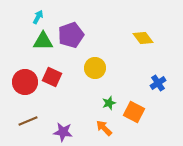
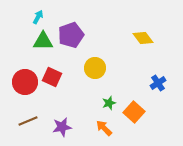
orange square: rotated 15 degrees clockwise
purple star: moved 1 px left, 5 px up; rotated 18 degrees counterclockwise
